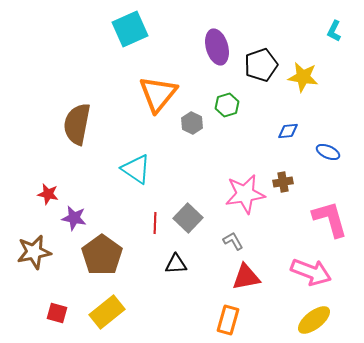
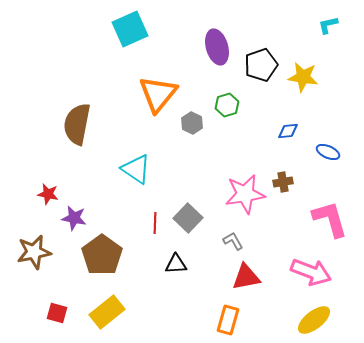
cyan L-shape: moved 6 px left, 6 px up; rotated 50 degrees clockwise
